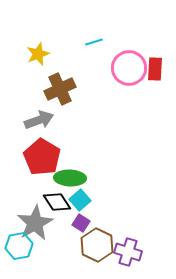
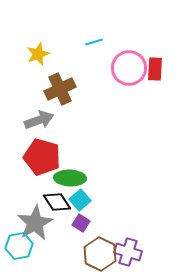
red pentagon: rotated 15 degrees counterclockwise
brown hexagon: moved 3 px right, 9 px down
